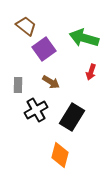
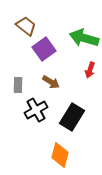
red arrow: moved 1 px left, 2 px up
